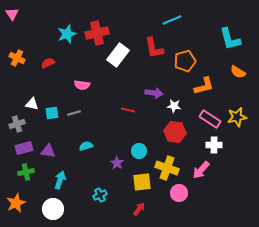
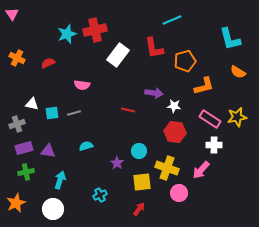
red cross: moved 2 px left, 3 px up
